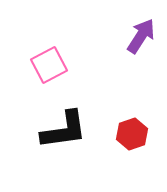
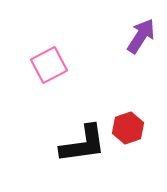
black L-shape: moved 19 px right, 14 px down
red hexagon: moved 4 px left, 6 px up
